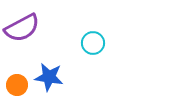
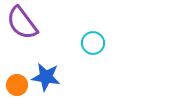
purple semicircle: moved 5 px up; rotated 81 degrees clockwise
blue star: moved 3 px left
